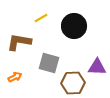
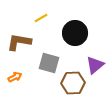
black circle: moved 1 px right, 7 px down
purple triangle: moved 2 px left, 2 px up; rotated 42 degrees counterclockwise
